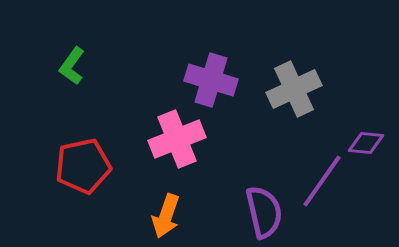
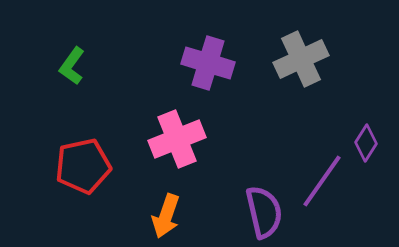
purple cross: moved 3 px left, 17 px up
gray cross: moved 7 px right, 30 px up
purple diamond: rotated 63 degrees counterclockwise
